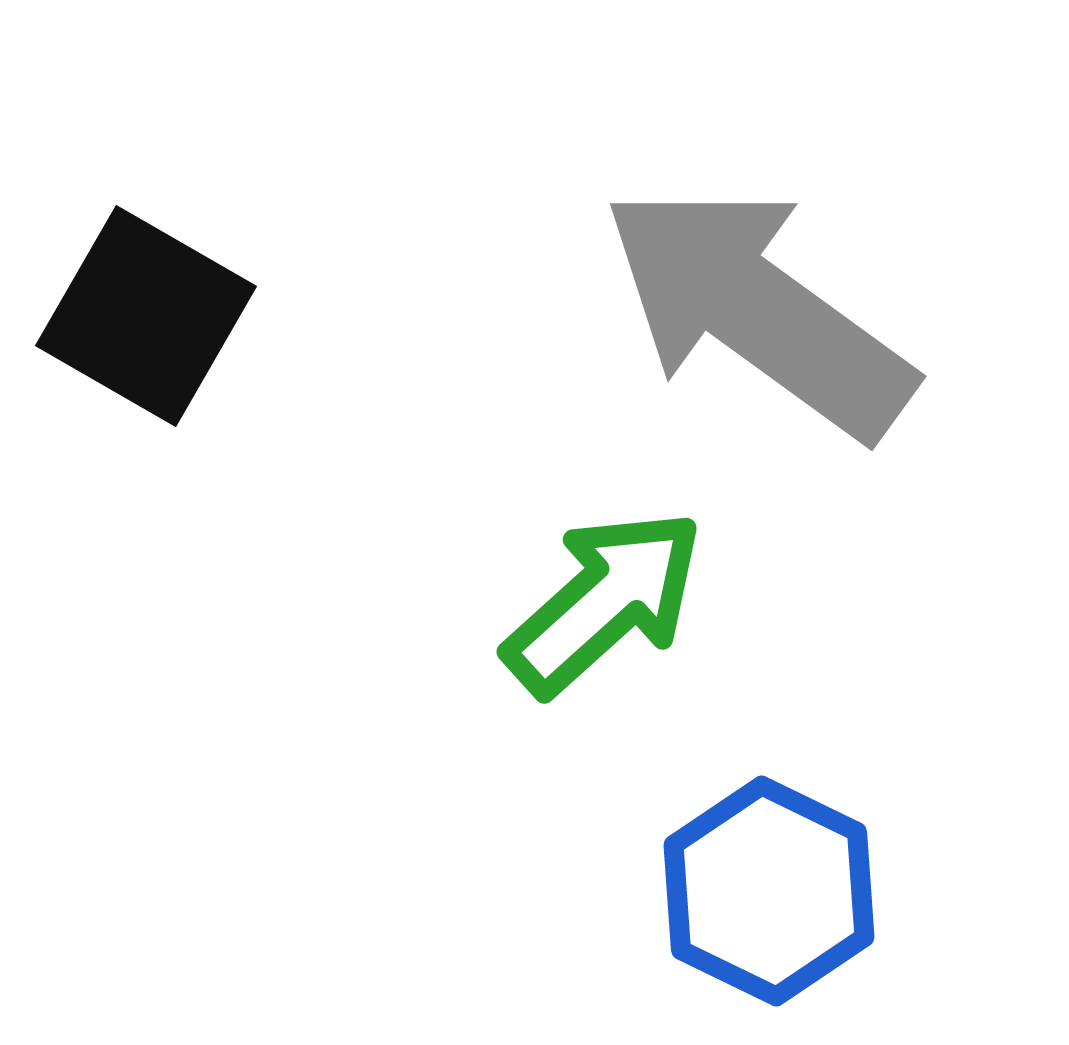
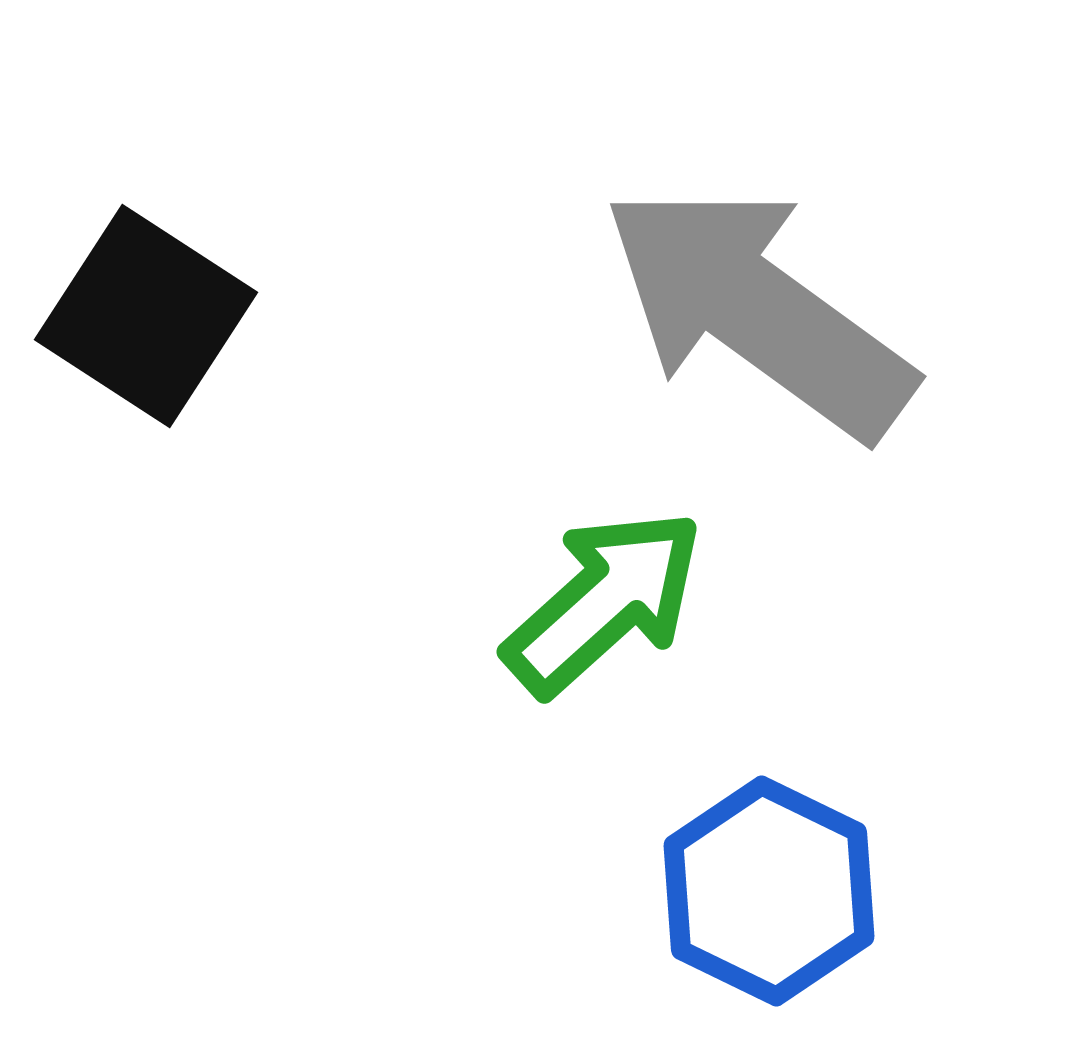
black square: rotated 3 degrees clockwise
